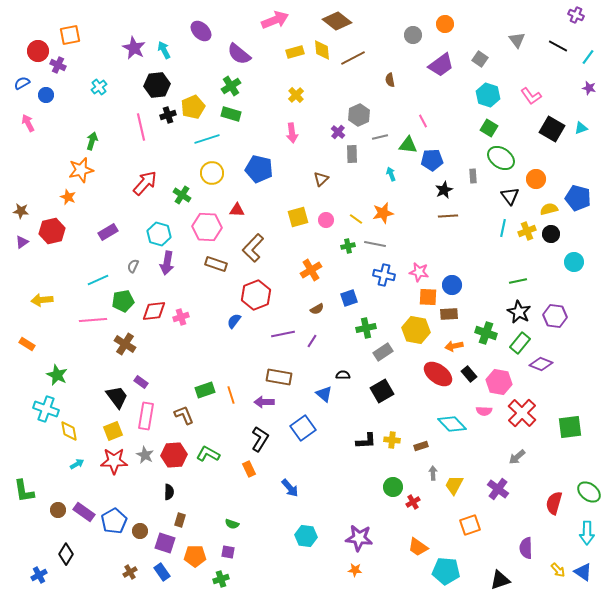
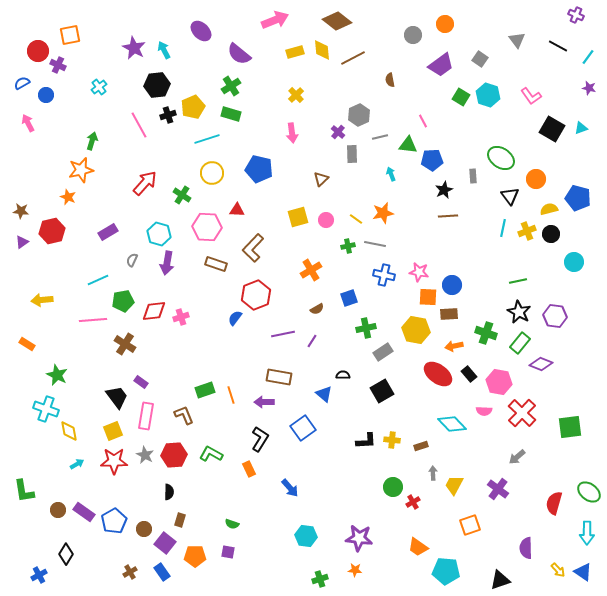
pink line at (141, 127): moved 2 px left, 2 px up; rotated 16 degrees counterclockwise
green square at (489, 128): moved 28 px left, 31 px up
gray semicircle at (133, 266): moved 1 px left, 6 px up
blue semicircle at (234, 321): moved 1 px right, 3 px up
green L-shape at (208, 454): moved 3 px right
brown circle at (140, 531): moved 4 px right, 2 px up
purple square at (165, 543): rotated 20 degrees clockwise
green cross at (221, 579): moved 99 px right
